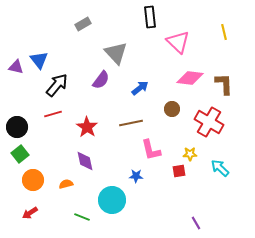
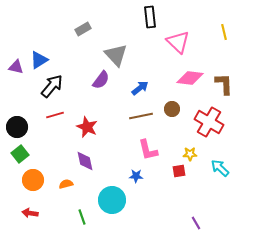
gray rectangle: moved 5 px down
gray triangle: moved 2 px down
blue triangle: rotated 36 degrees clockwise
black arrow: moved 5 px left, 1 px down
red line: moved 2 px right, 1 px down
brown line: moved 10 px right, 7 px up
red star: rotated 10 degrees counterclockwise
pink L-shape: moved 3 px left
red arrow: rotated 42 degrees clockwise
green line: rotated 49 degrees clockwise
